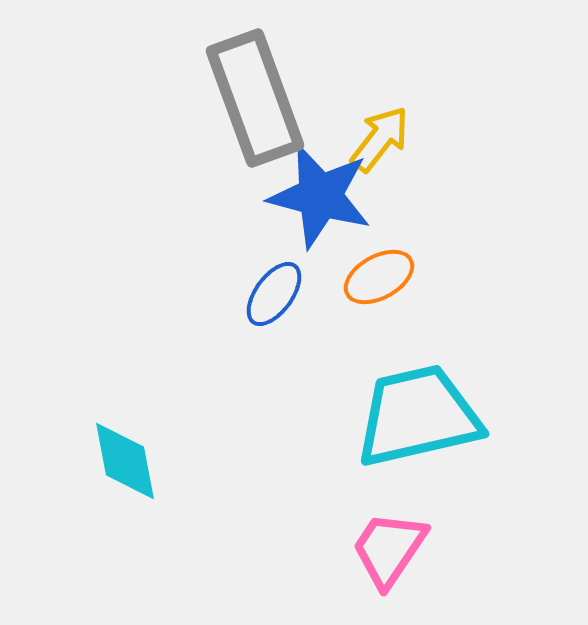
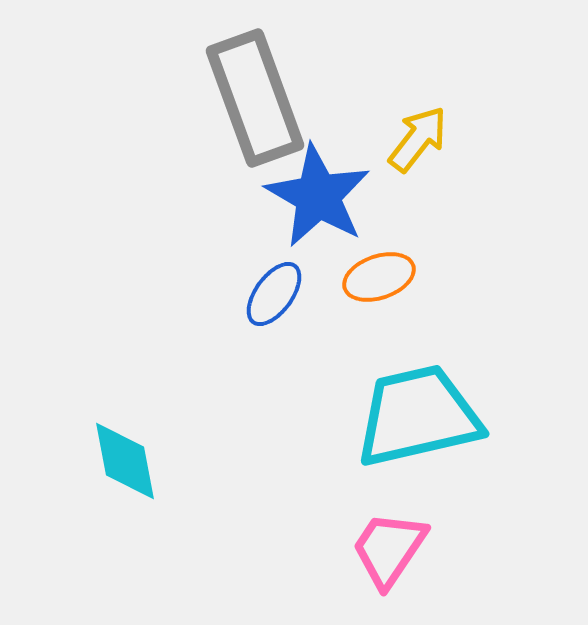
yellow arrow: moved 38 px right
blue star: moved 2 px left; rotated 15 degrees clockwise
orange ellipse: rotated 10 degrees clockwise
